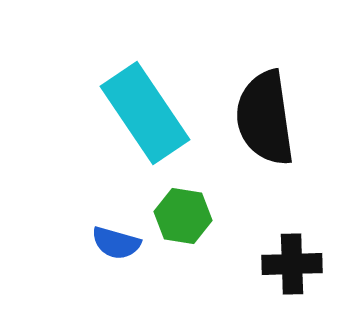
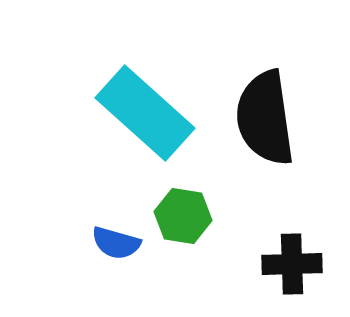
cyan rectangle: rotated 14 degrees counterclockwise
